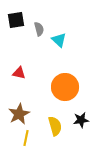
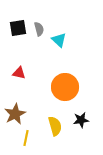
black square: moved 2 px right, 8 px down
brown star: moved 4 px left
